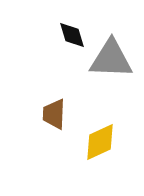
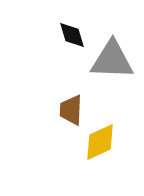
gray triangle: moved 1 px right, 1 px down
brown trapezoid: moved 17 px right, 4 px up
